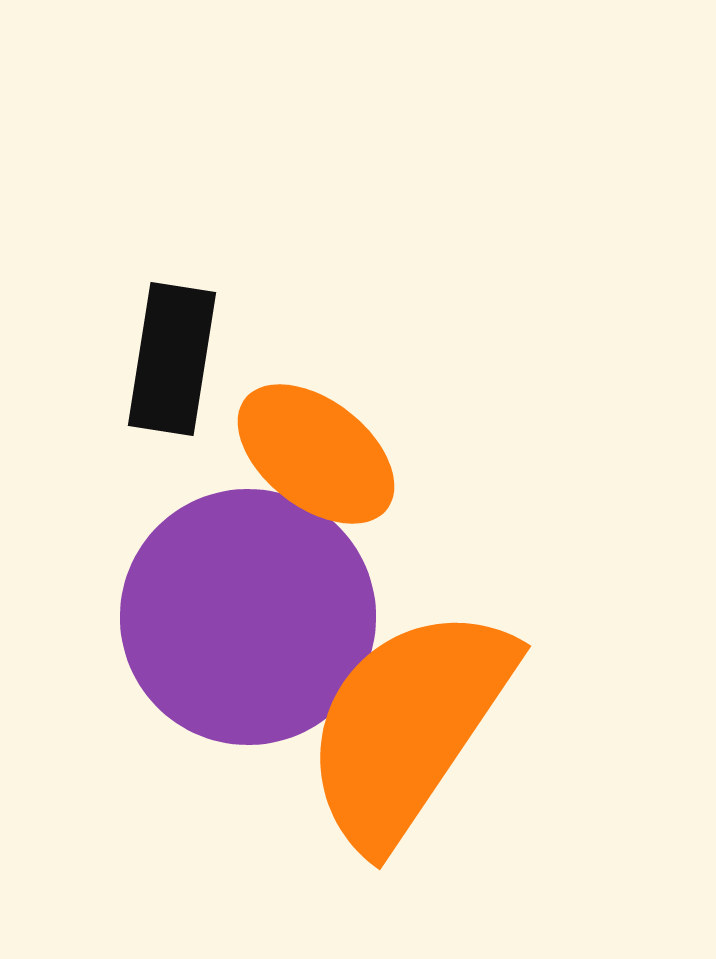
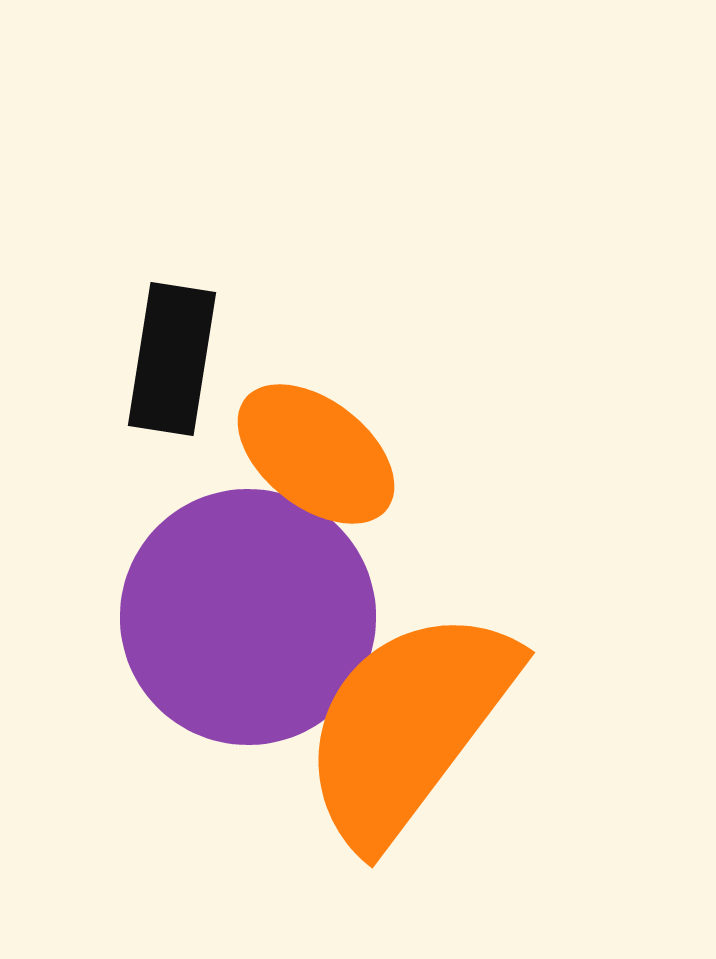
orange semicircle: rotated 3 degrees clockwise
